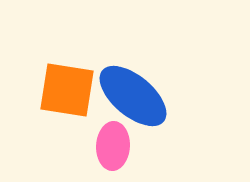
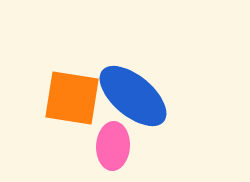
orange square: moved 5 px right, 8 px down
